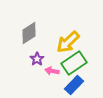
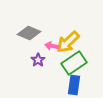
gray diamond: rotated 55 degrees clockwise
purple star: moved 1 px right, 1 px down
pink arrow: moved 25 px up
blue rectangle: rotated 36 degrees counterclockwise
